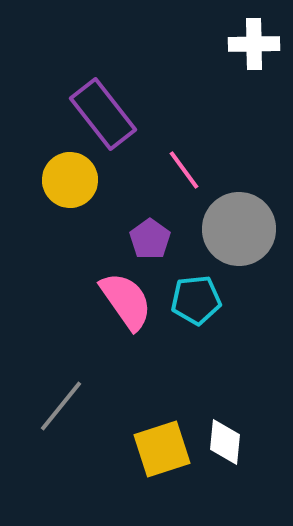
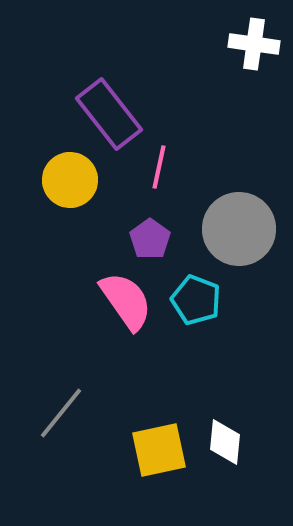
white cross: rotated 9 degrees clockwise
purple rectangle: moved 6 px right
pink line: moved 25 px left, 3 px up; rotated 48 degrees clockwise
cyan pentagon: rotated 27 degrees clockwise
gray line: moved 7 px down
yellow square: moved 3 px left, 1 px down; rotated 6 degrees clockwise
